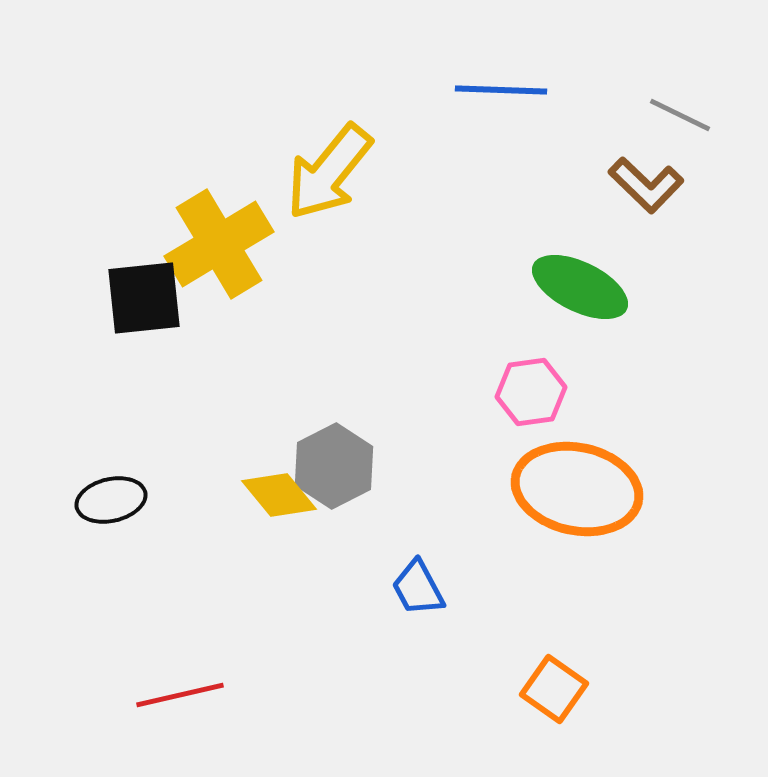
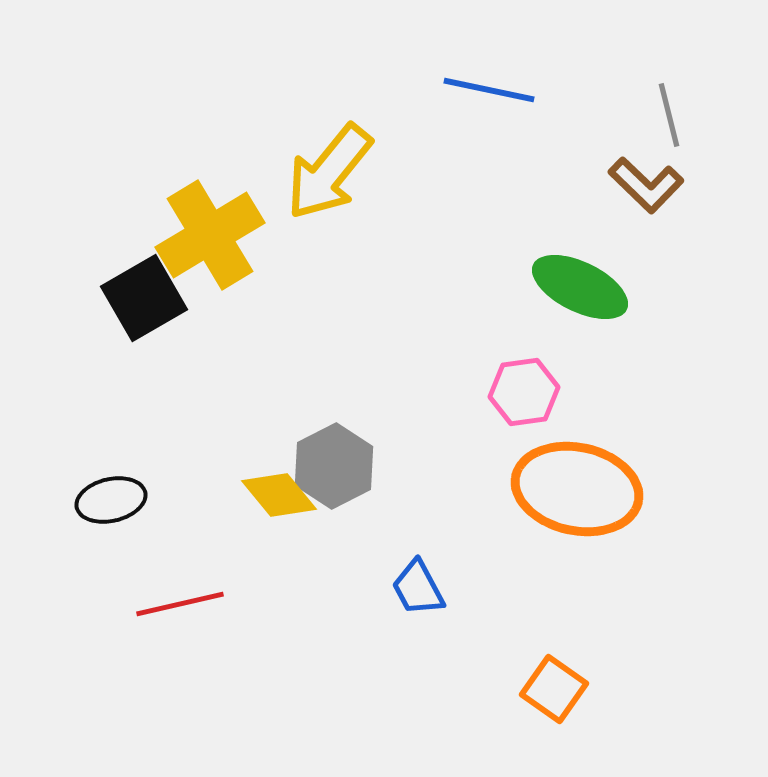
blue line: moved 12 px left; rotated 10 degrees clockwise
gray line: moved 11 px left; rotated 50 degrees clockwise
yellow cross: moved 9 px left, 9 px up
black square: rotated 24 degrees counterclockwise
pink hexagon: moved 7 px left
red line: moved 91 px up
